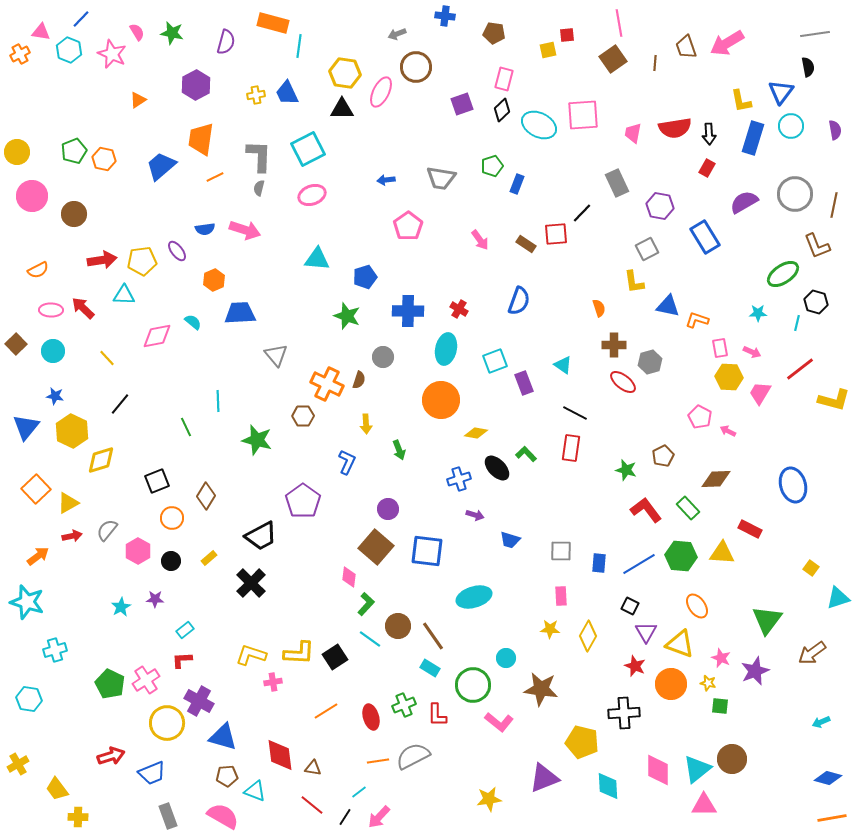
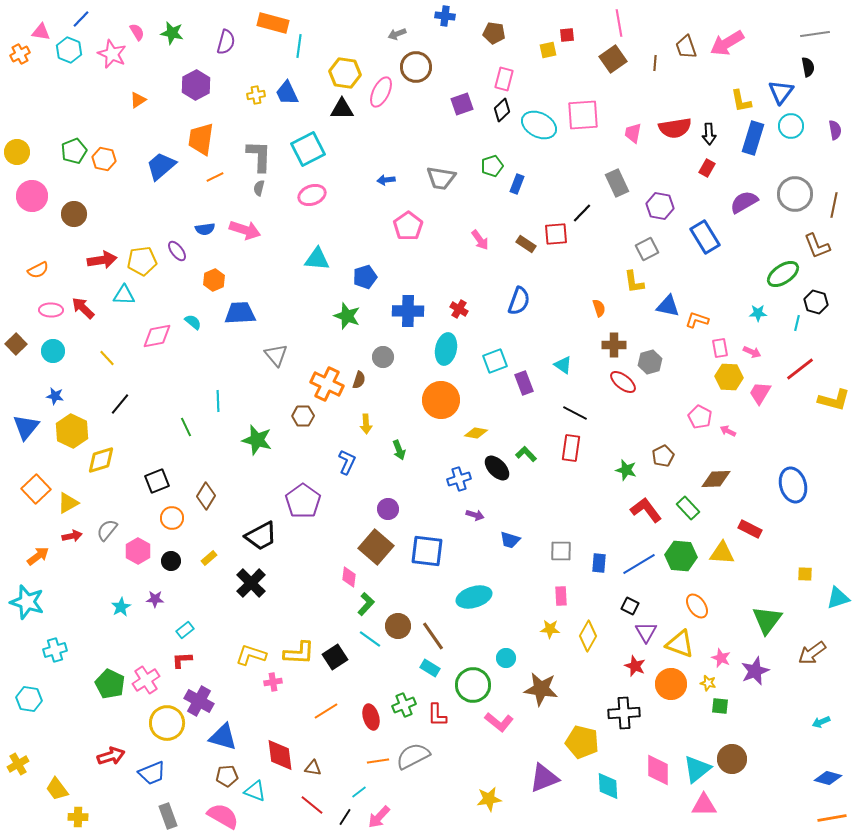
yellow square at (811, 568): moved 6 px left, 6 px down; rotated 35 degrees counterclockwise
